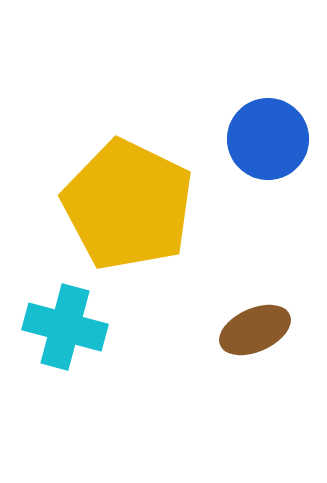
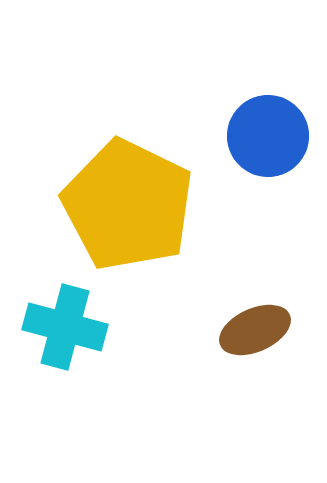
blue circle: moved 3 px up
